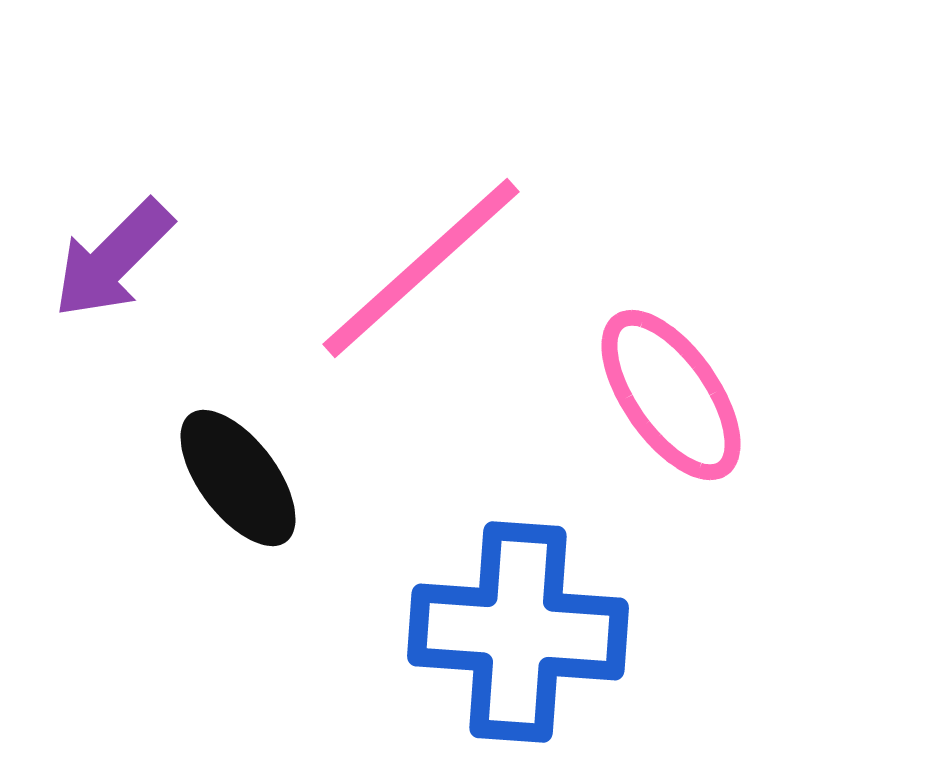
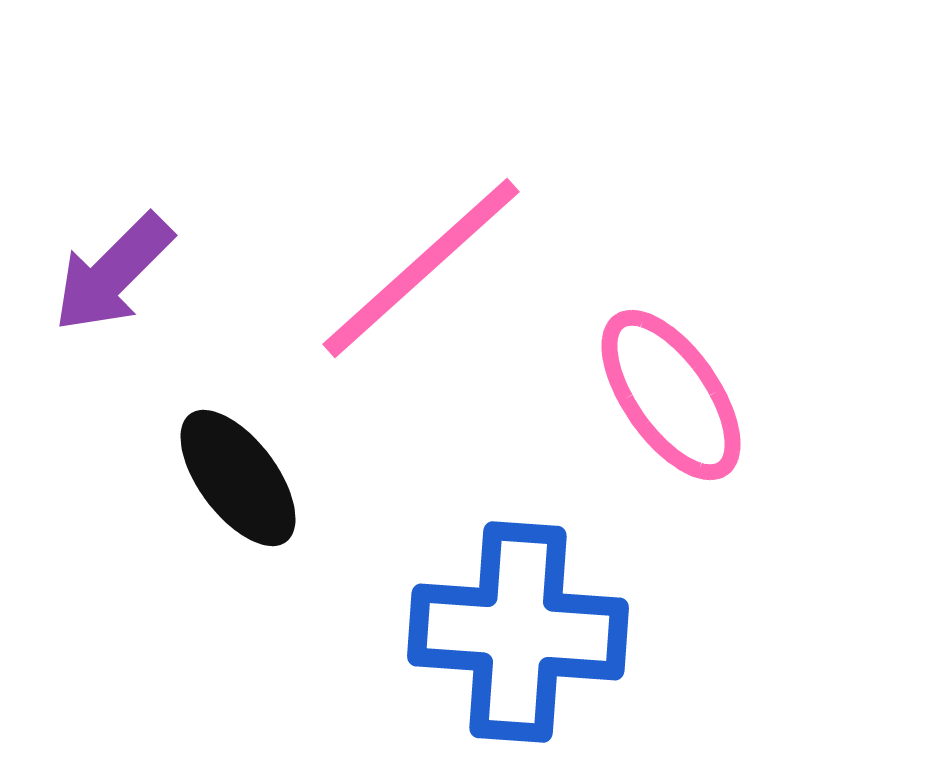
purple arrow: moved 14 px down
